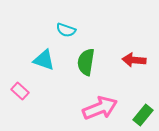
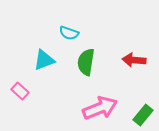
cyan semicircle: moved 3 px right, 3 px down
cyan triangle: rotated 40 degrees counterclockwise
